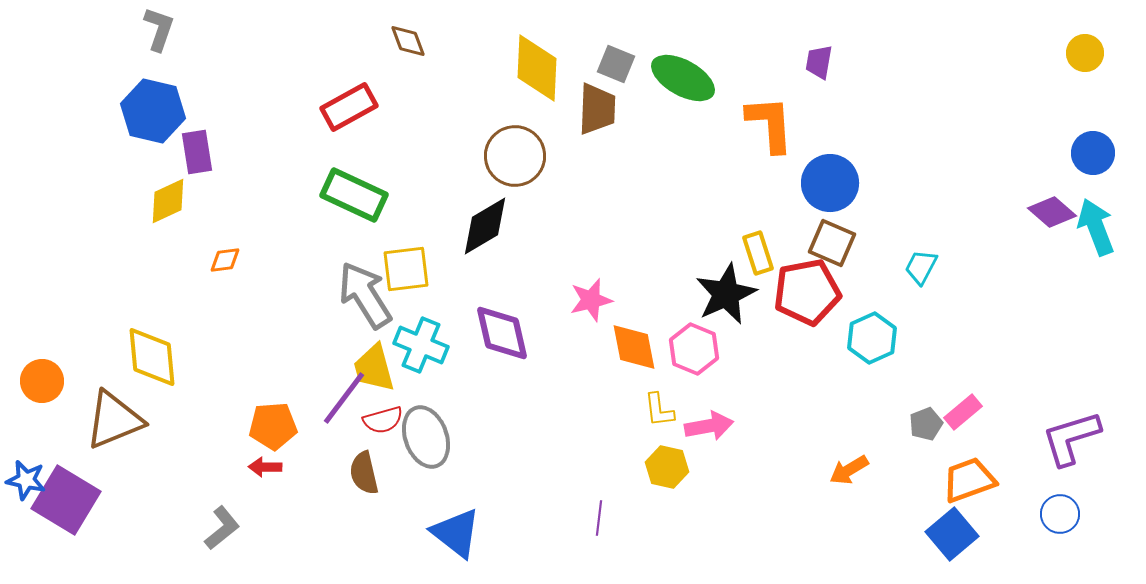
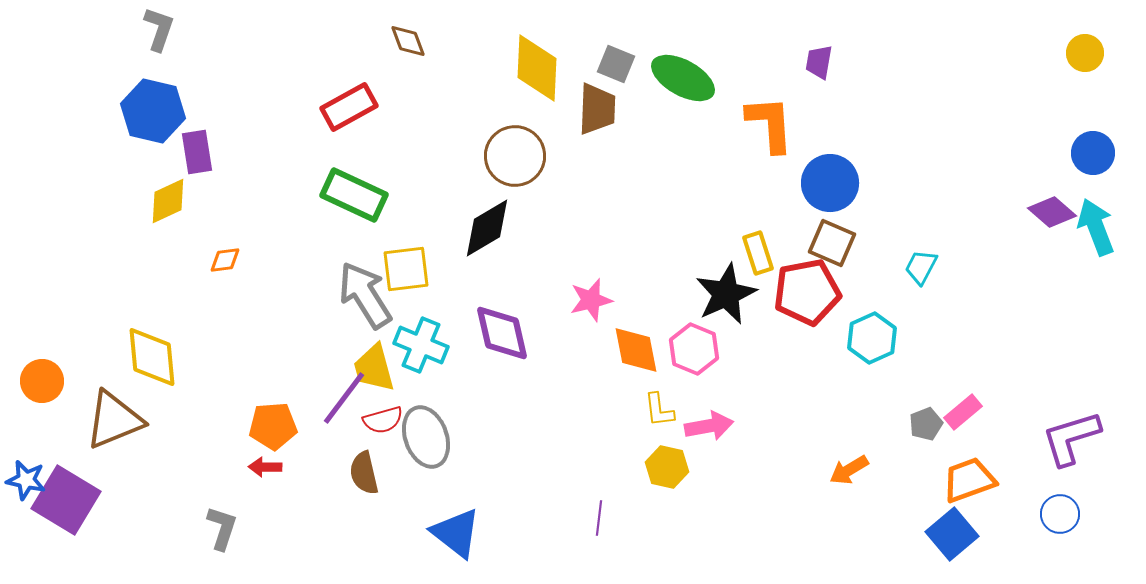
black diamond at (485, 226): moved 2 px right, 2 px down
orange diamond at (634, 347): moved 2 px right, 3 px down
gray L-shape at (222, 528): rotated 33 degrees counterclockwise
